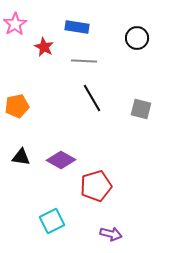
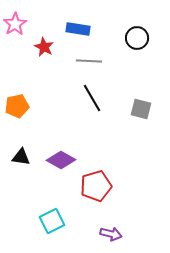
blue rectangle: moved 1 px right, 2 px down
gray line: moved 5 px right
